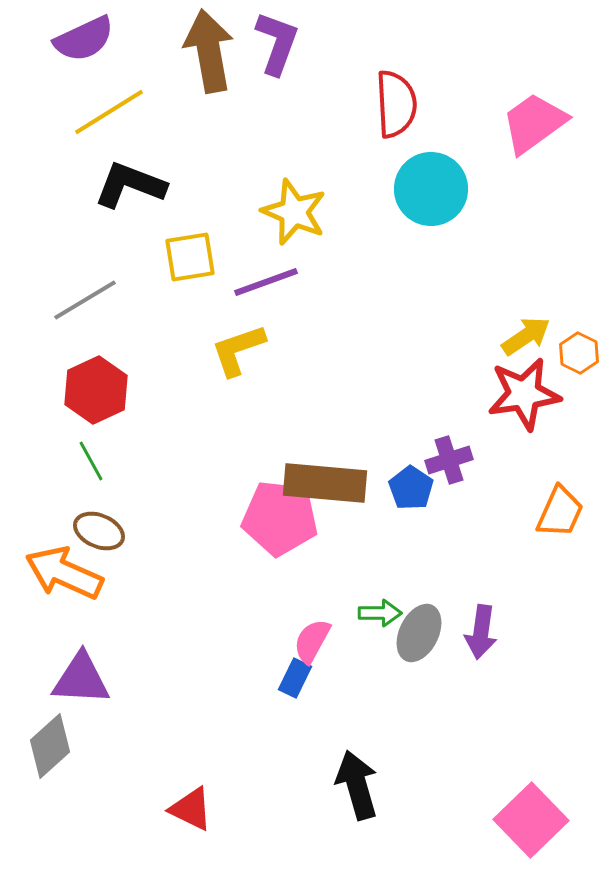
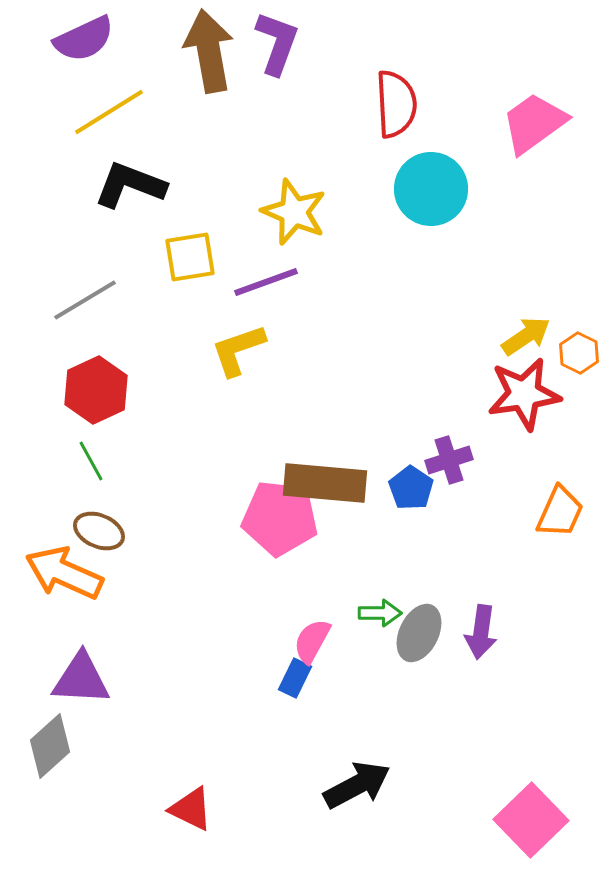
black arrow: rotated 78 degrees clockwise
